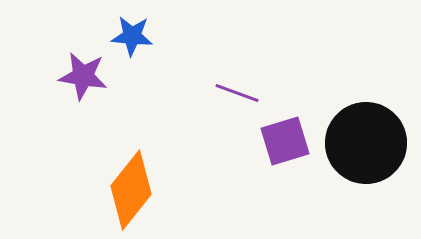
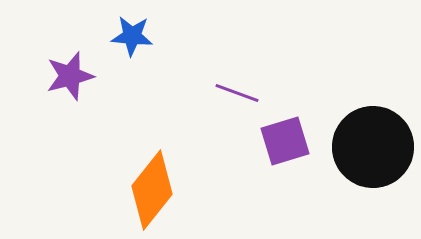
purple star: moved 13 px left; rotated 24 degrees counterclockwise
black circle: moved 7 px right, 4 px down
orange diamond: moved 21 px right
